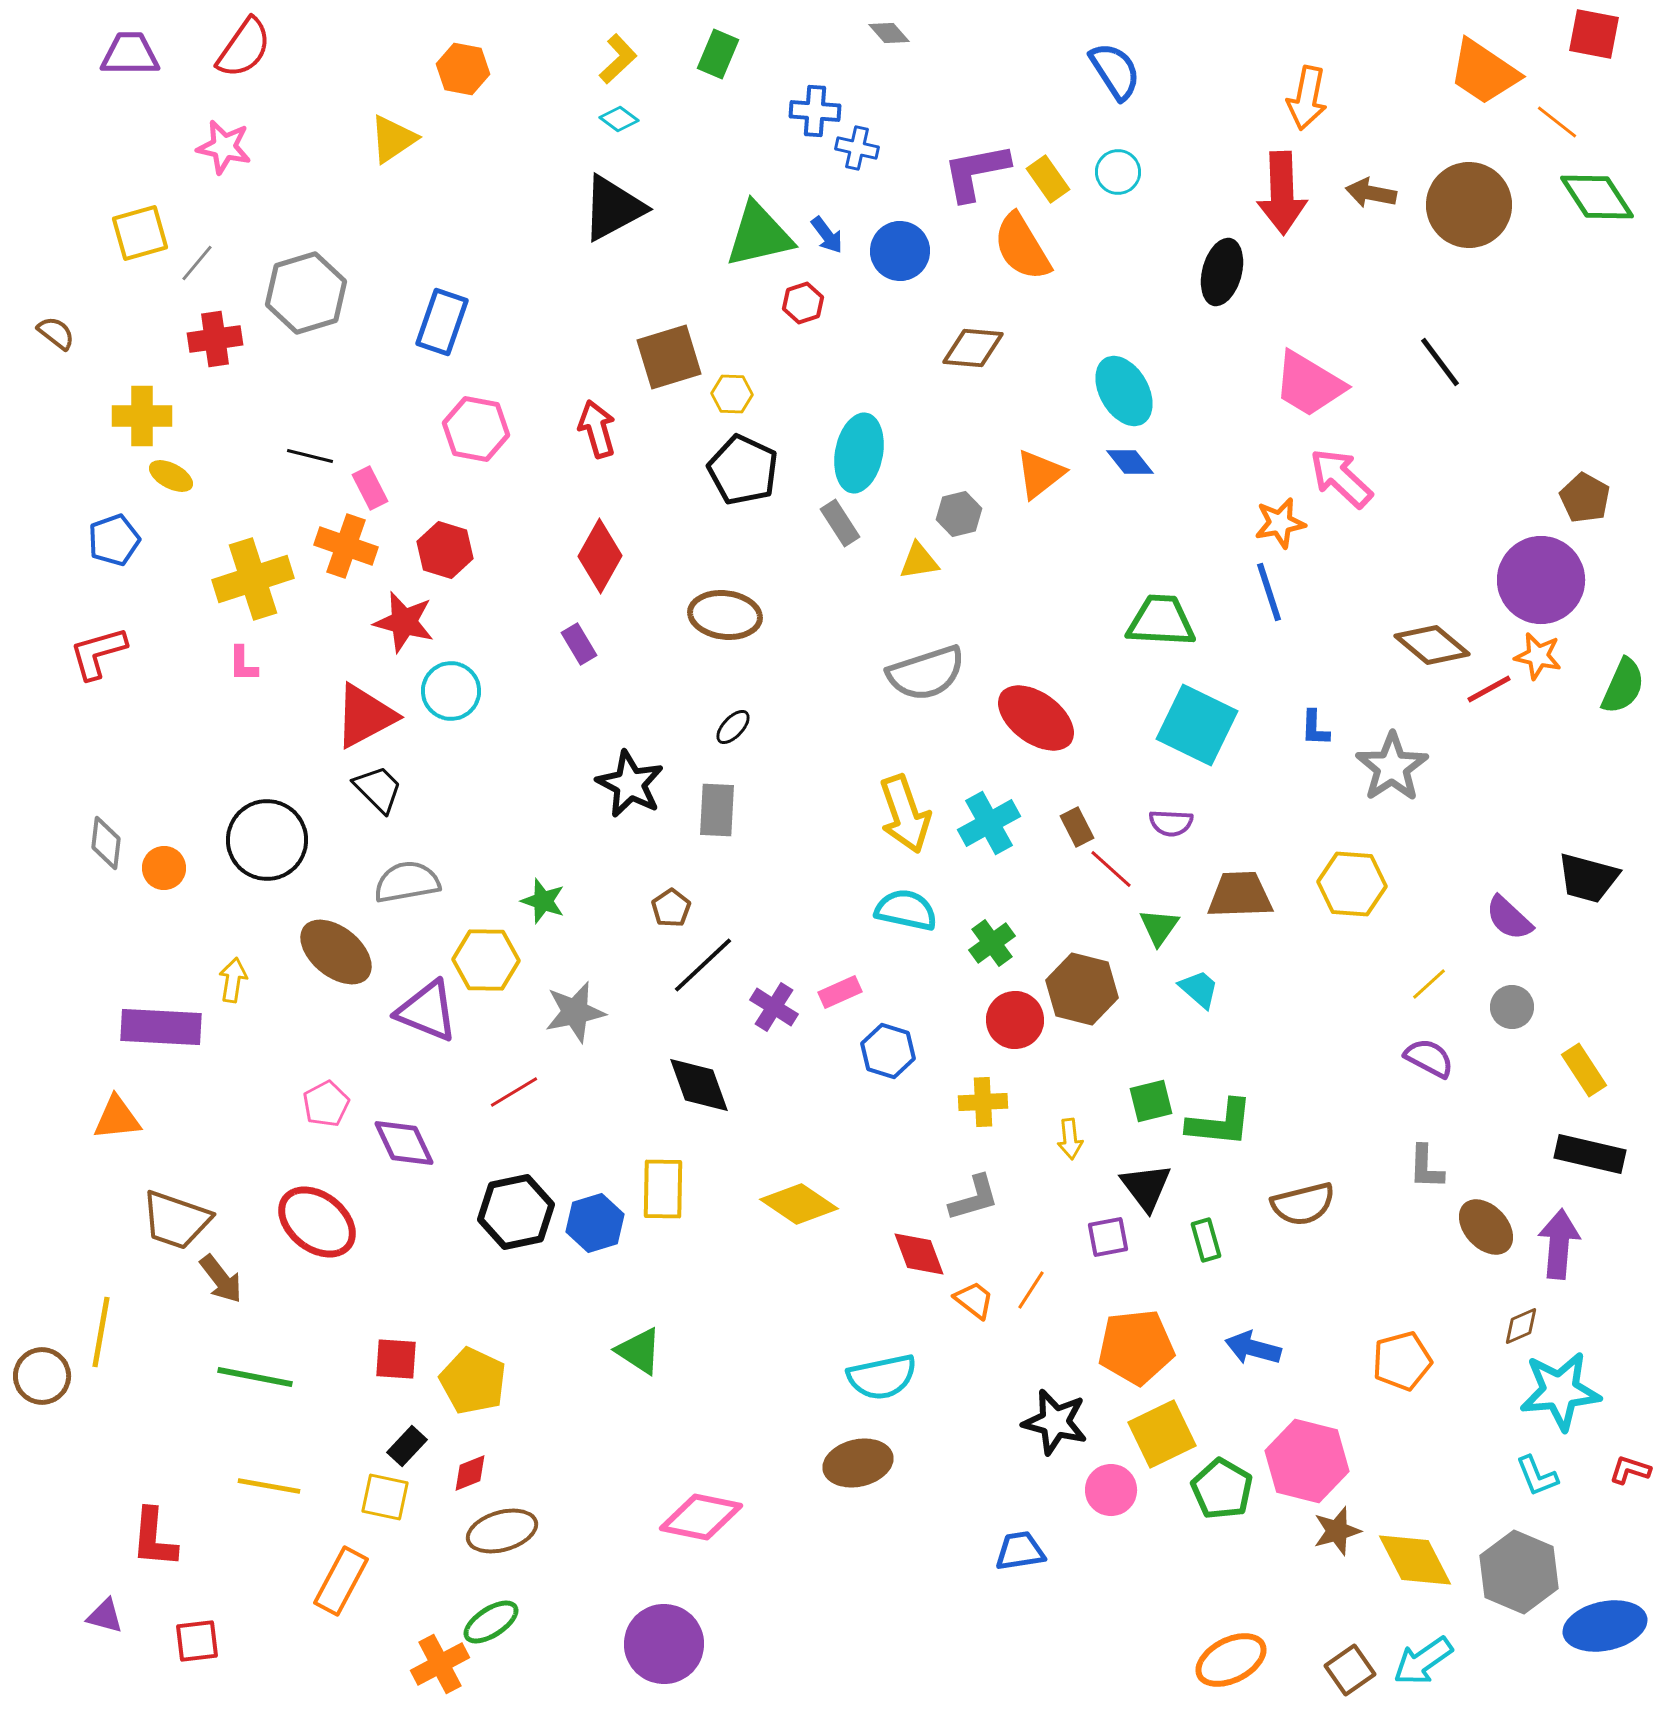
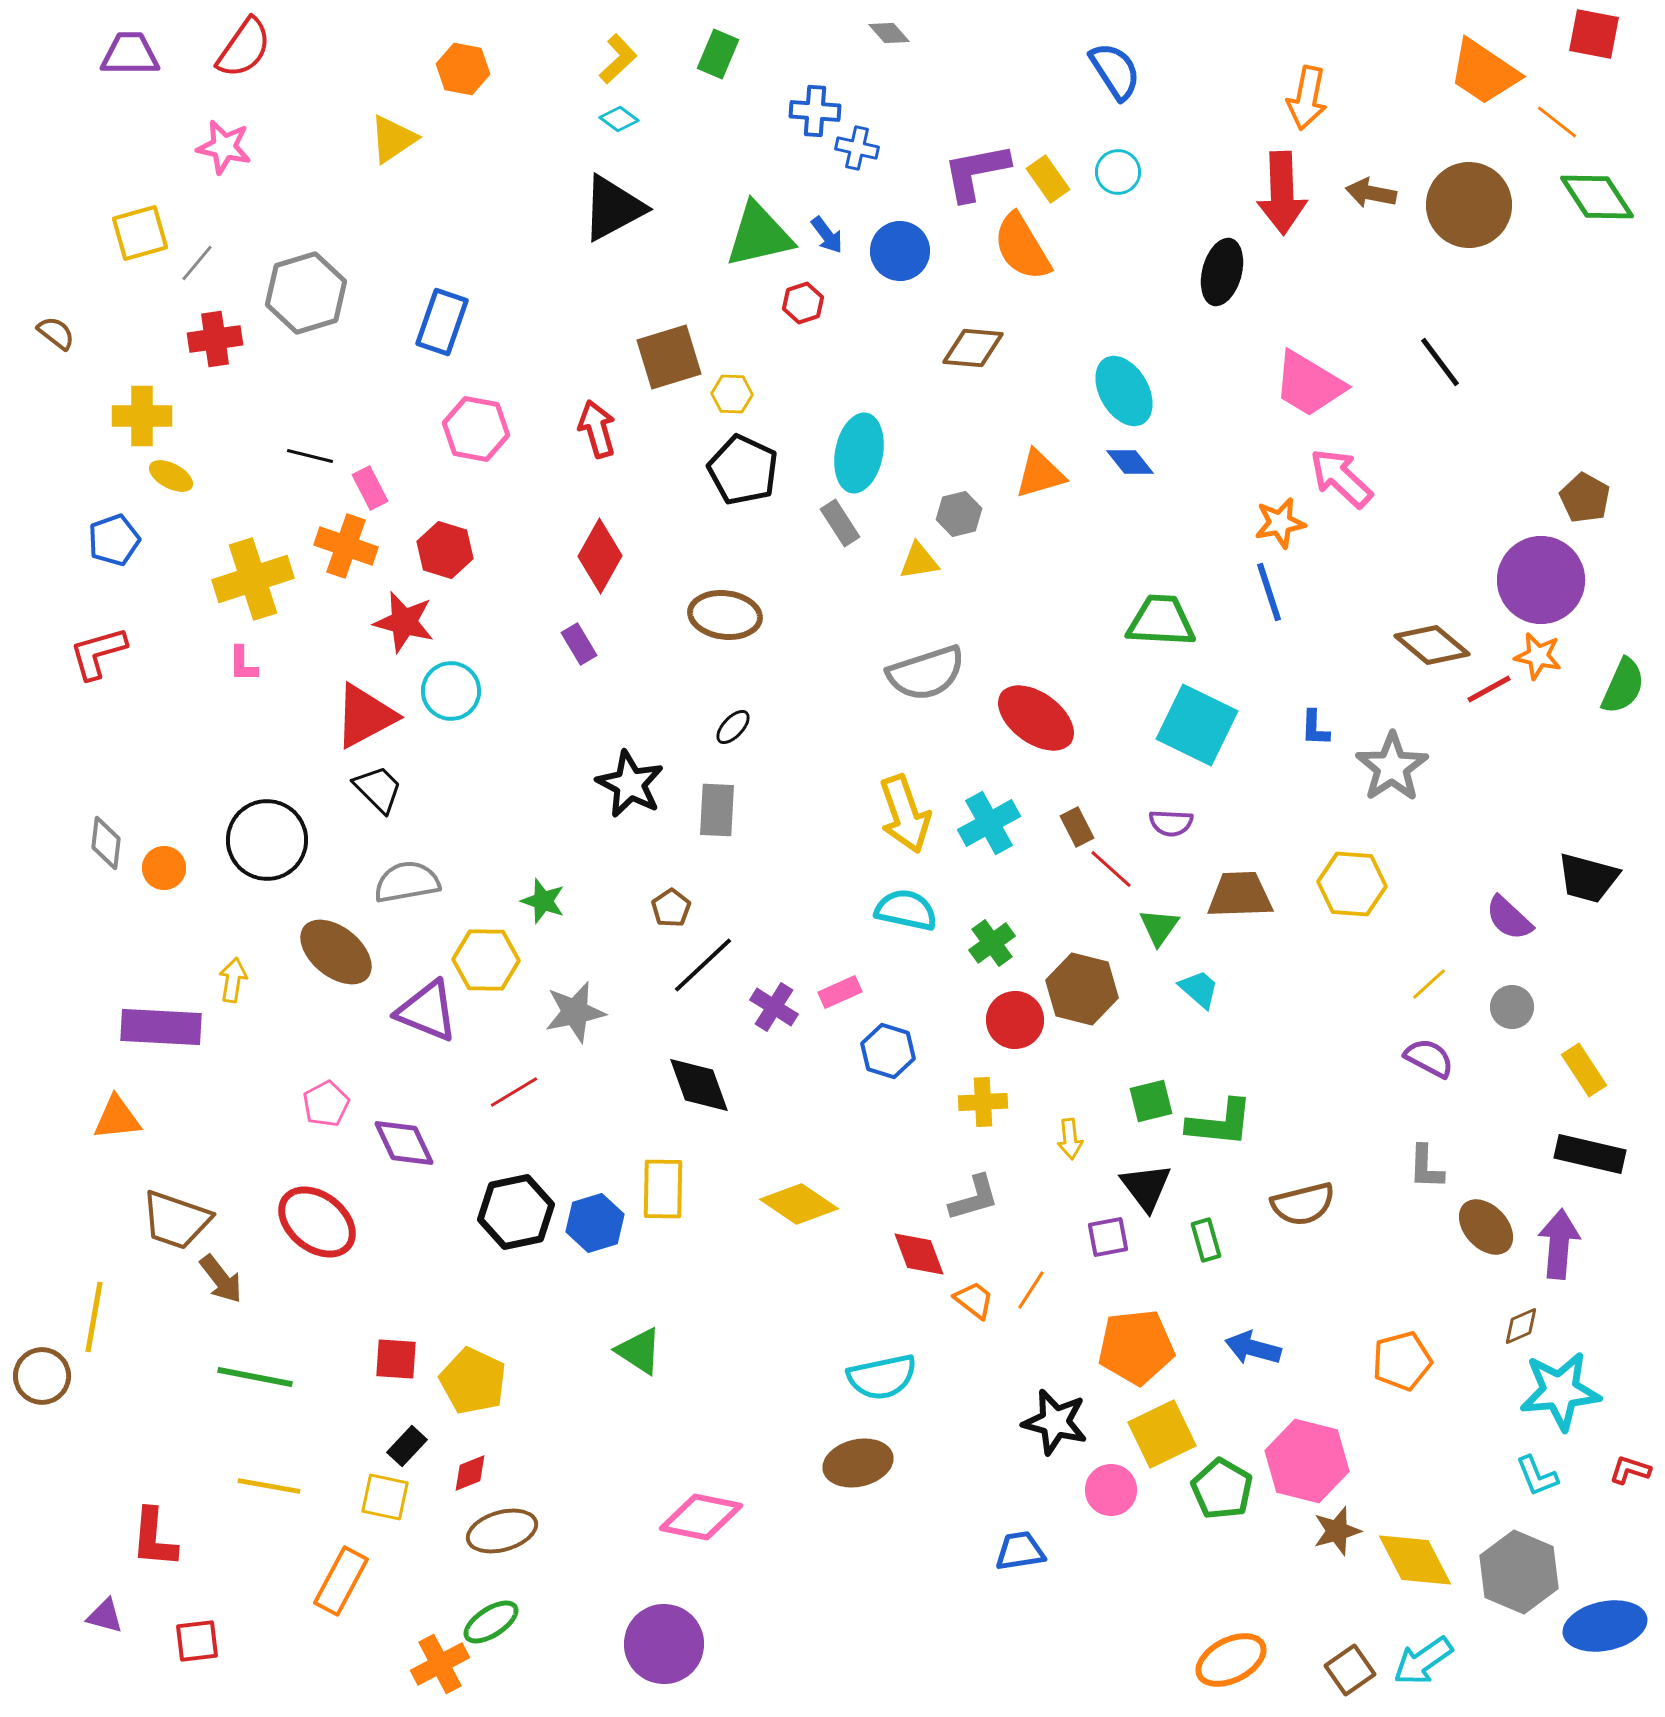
orange triangle at (1040, 474): rotated 22 degrees clockwise
yellow line at (101, 1332): moved 7 px left, 15 px up
